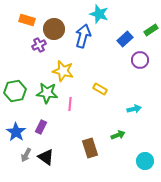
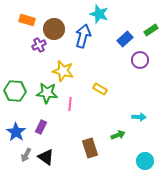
green hexagon: rotated 15 degrees clockwise
cyan arrow: moved 5 px right, 8 px down; rotated 16 degrees clockwise
